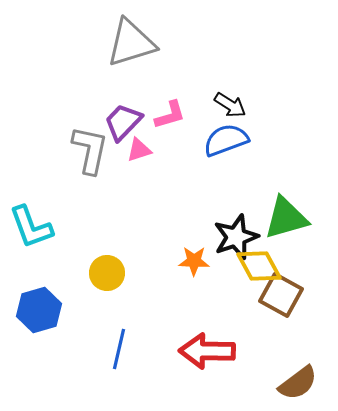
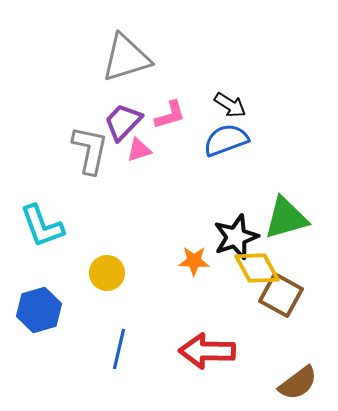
gray triangle: moved 5 px left, 15 px down
cyan L-shape: moved 11 px right, 1 px up
yellow diamond: moved 2 px left, 2 px down
